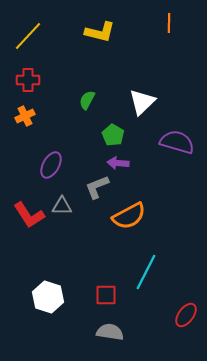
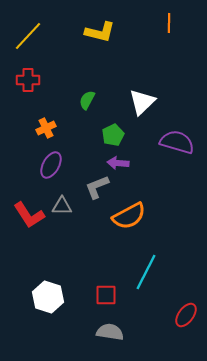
orange cross: moved 21 px right, 12 px down
green pentagon: rotated 15 degrees clockwise
